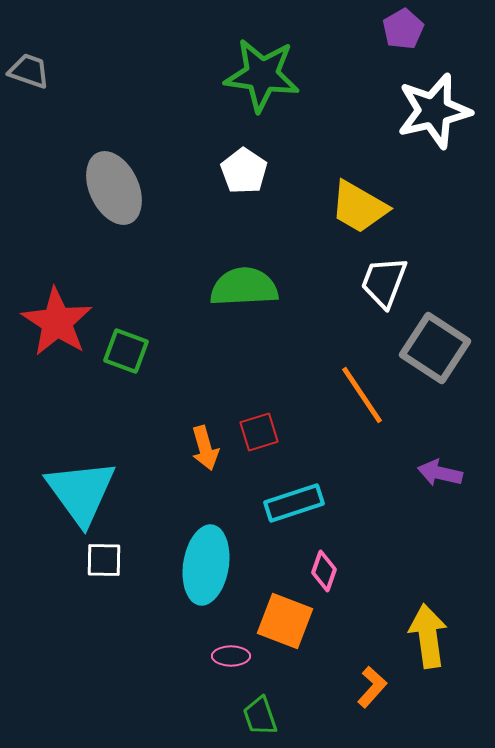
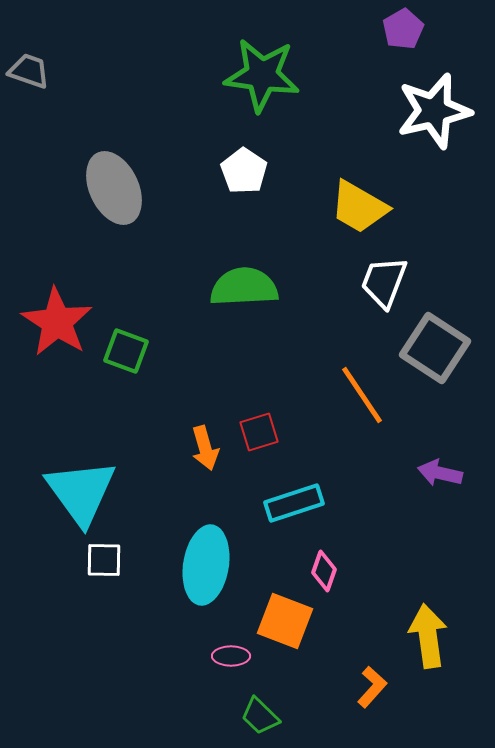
green trapezoid: rotated 27 degrees counterclockwise
